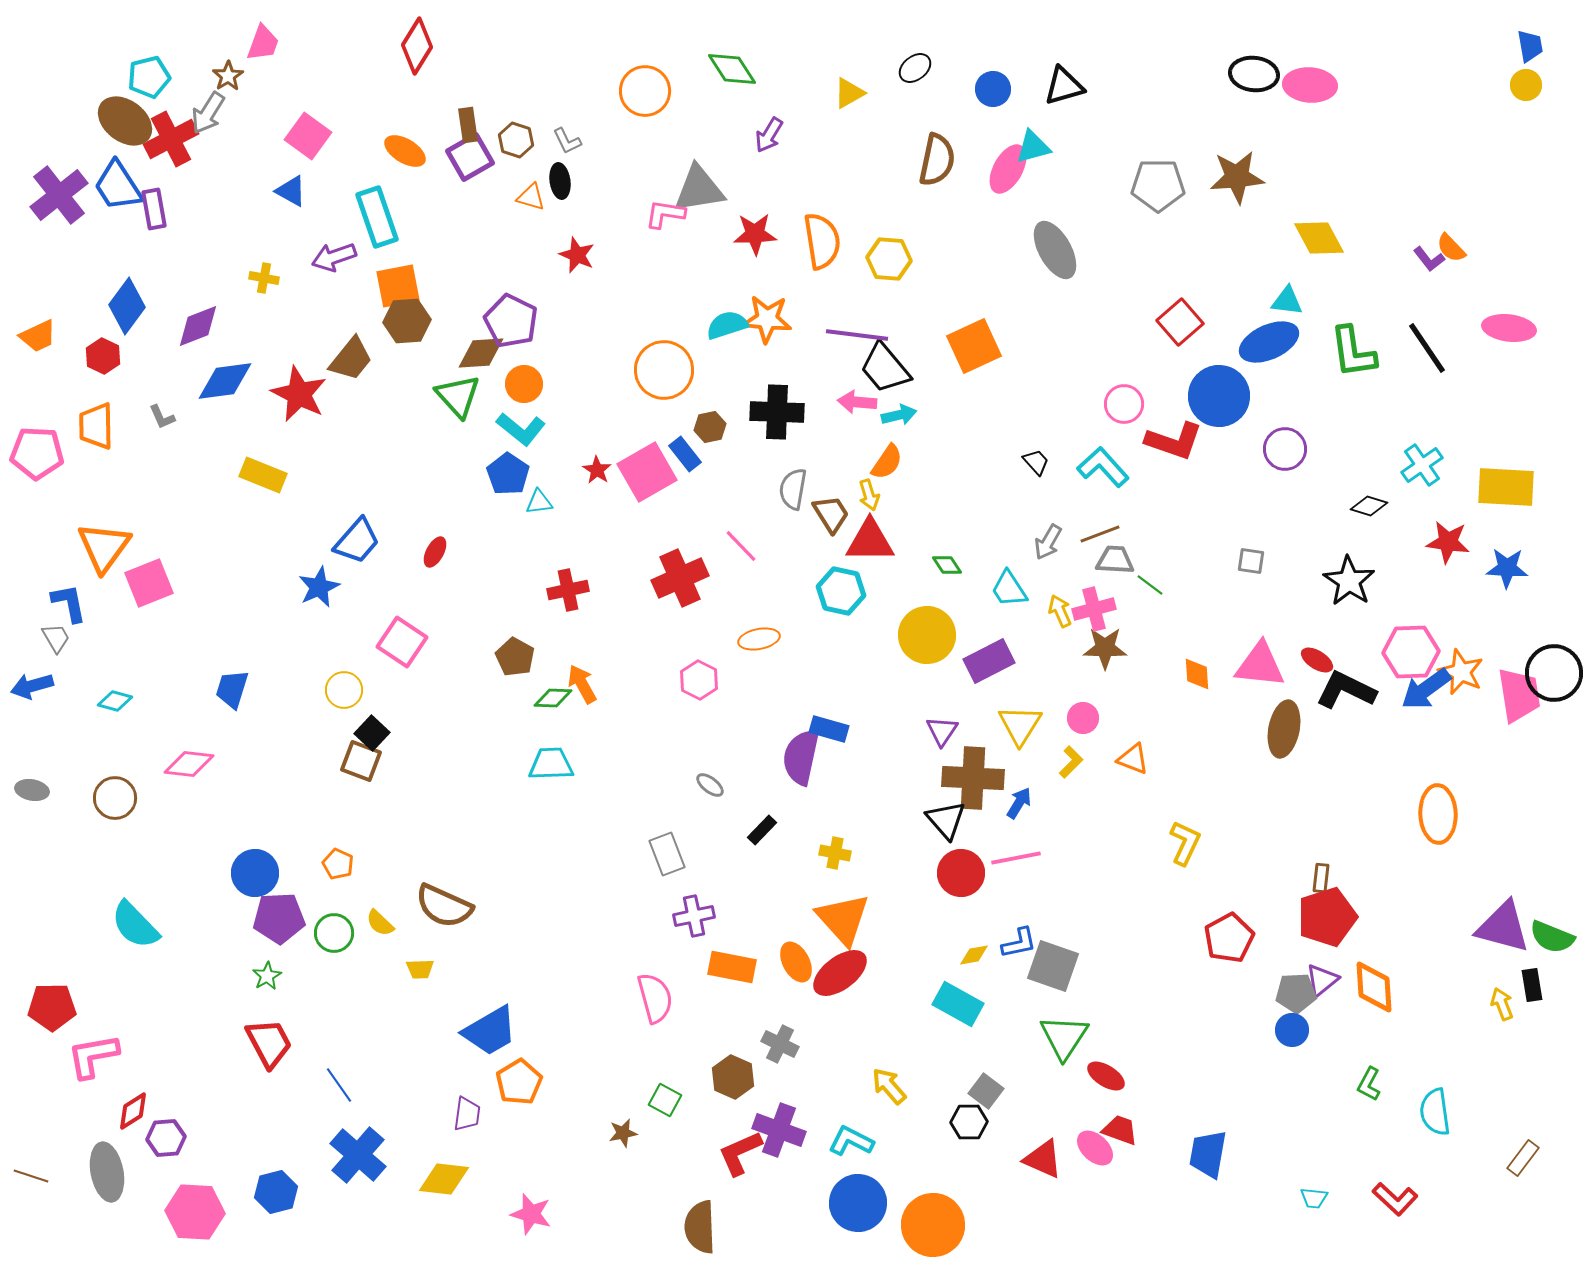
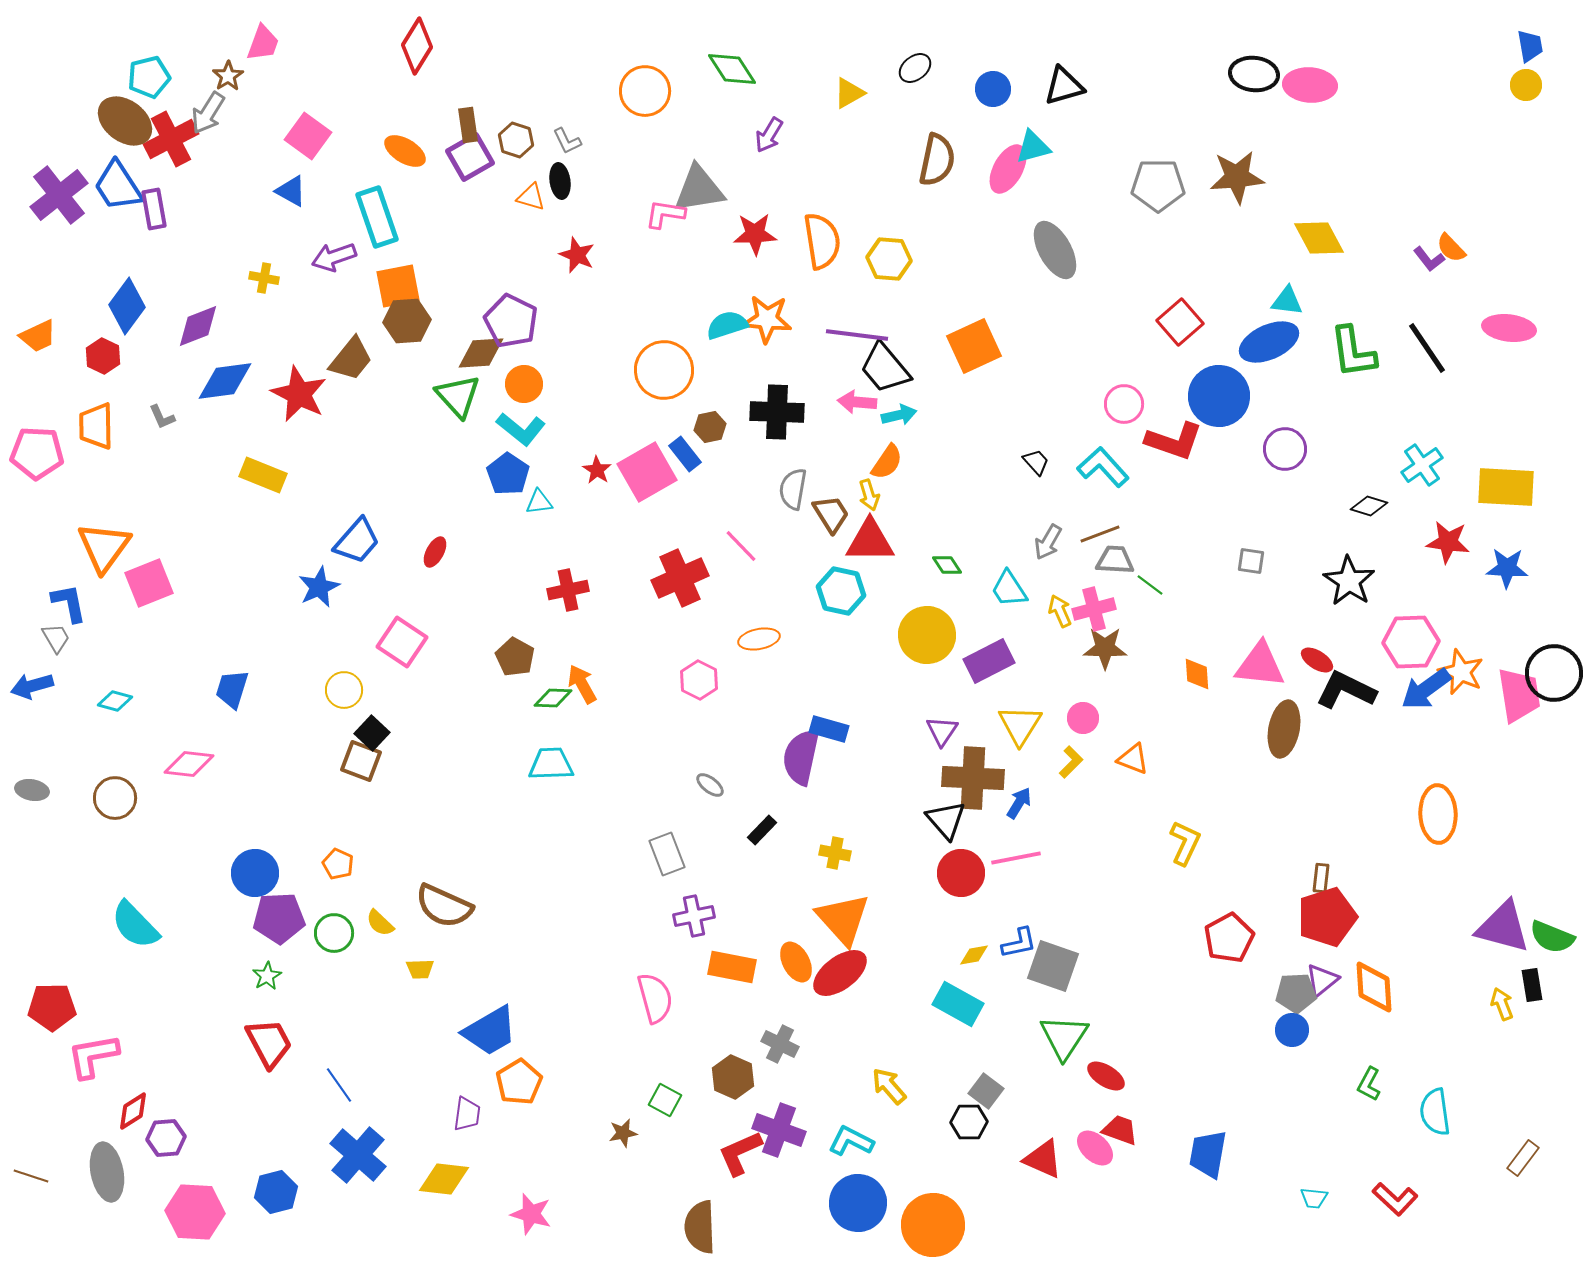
pink hexagon at (1411, 652): moved 10 px up
